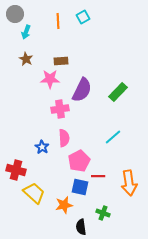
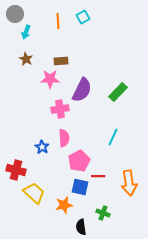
cyan line: rotated 24 degrees counterclockwise
